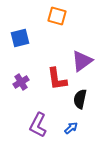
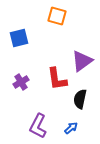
blue square: moved 1 px left
purple L-shape: moved 1 px down
